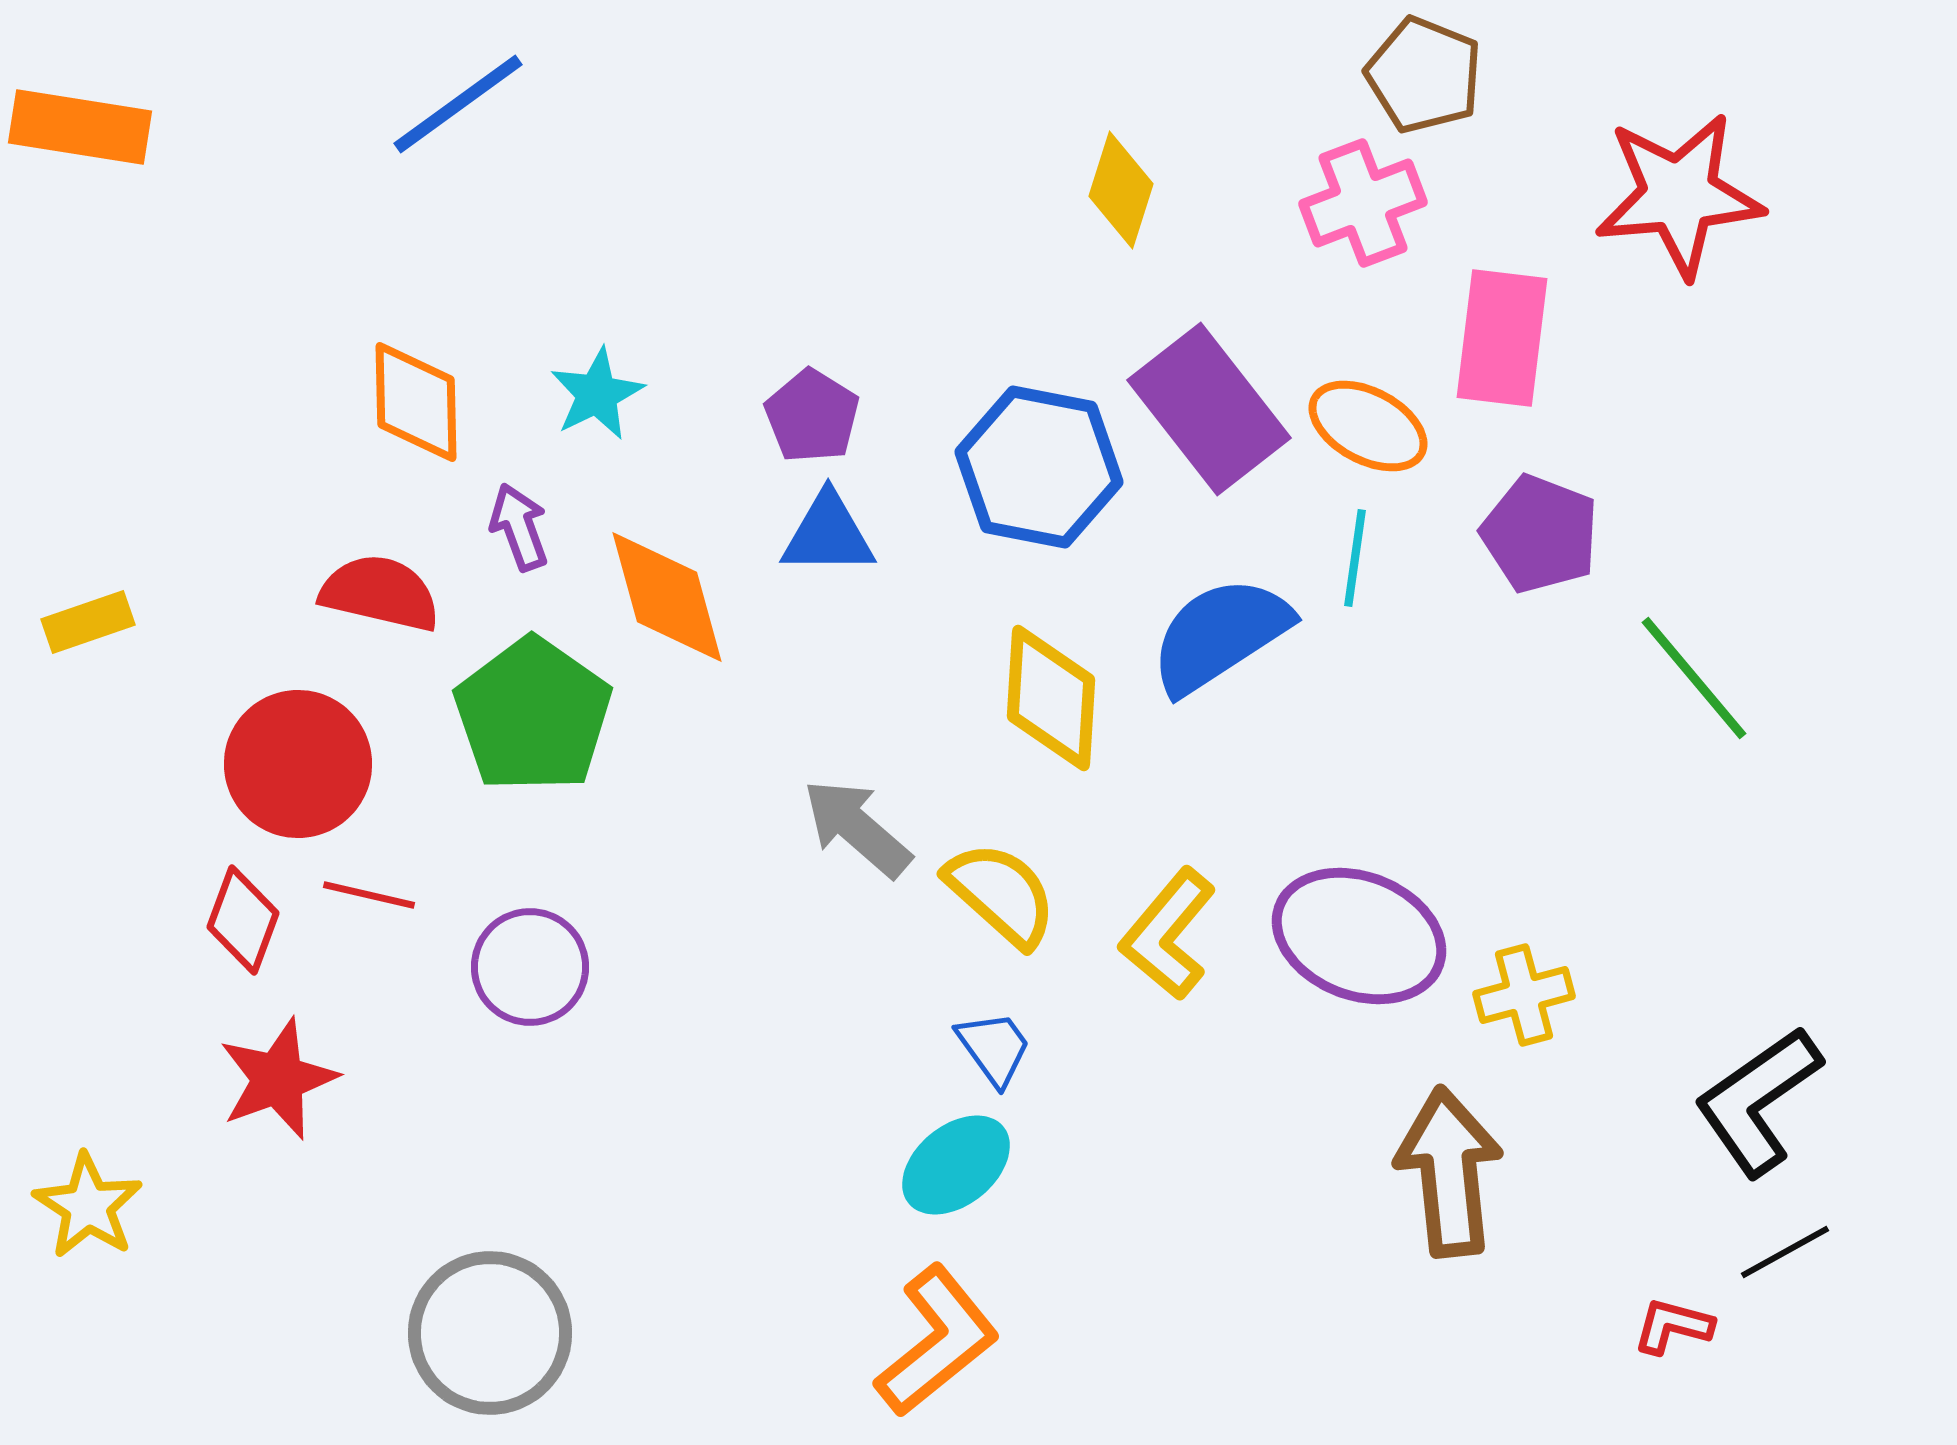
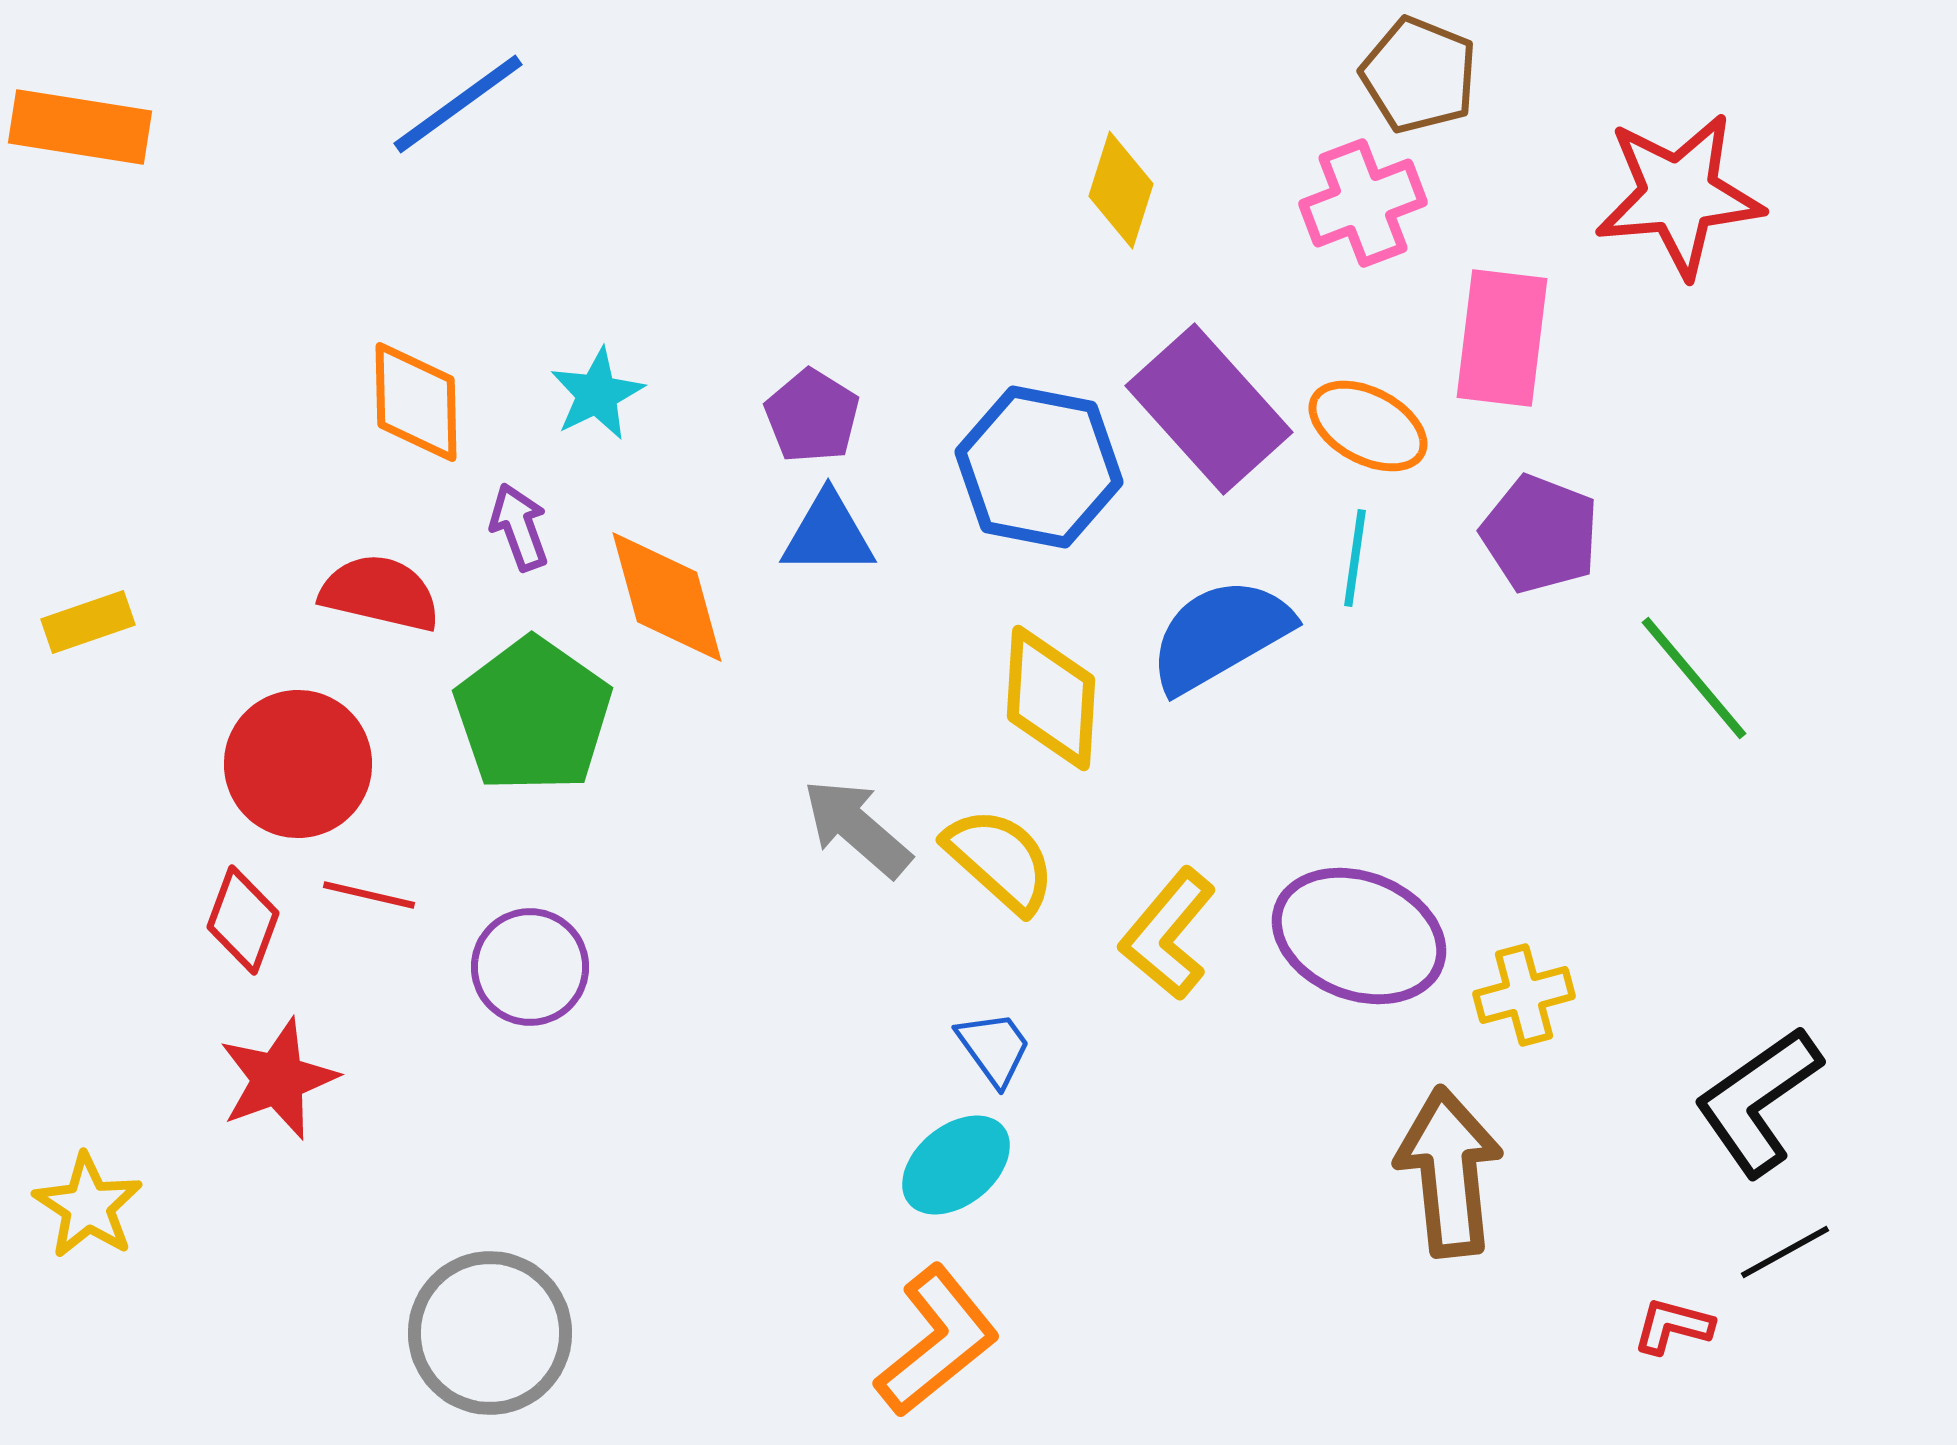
brown pentagon at (1424, 75): moved 5 px left
purple rectangle at (1209, 409): rotated 4 degrees counterclockwise
blue semicircle at (1220, 635): rotated 3 degrees clockwise
yellow semicircle at (1001, 894): moved 1 px left, 34 px up
